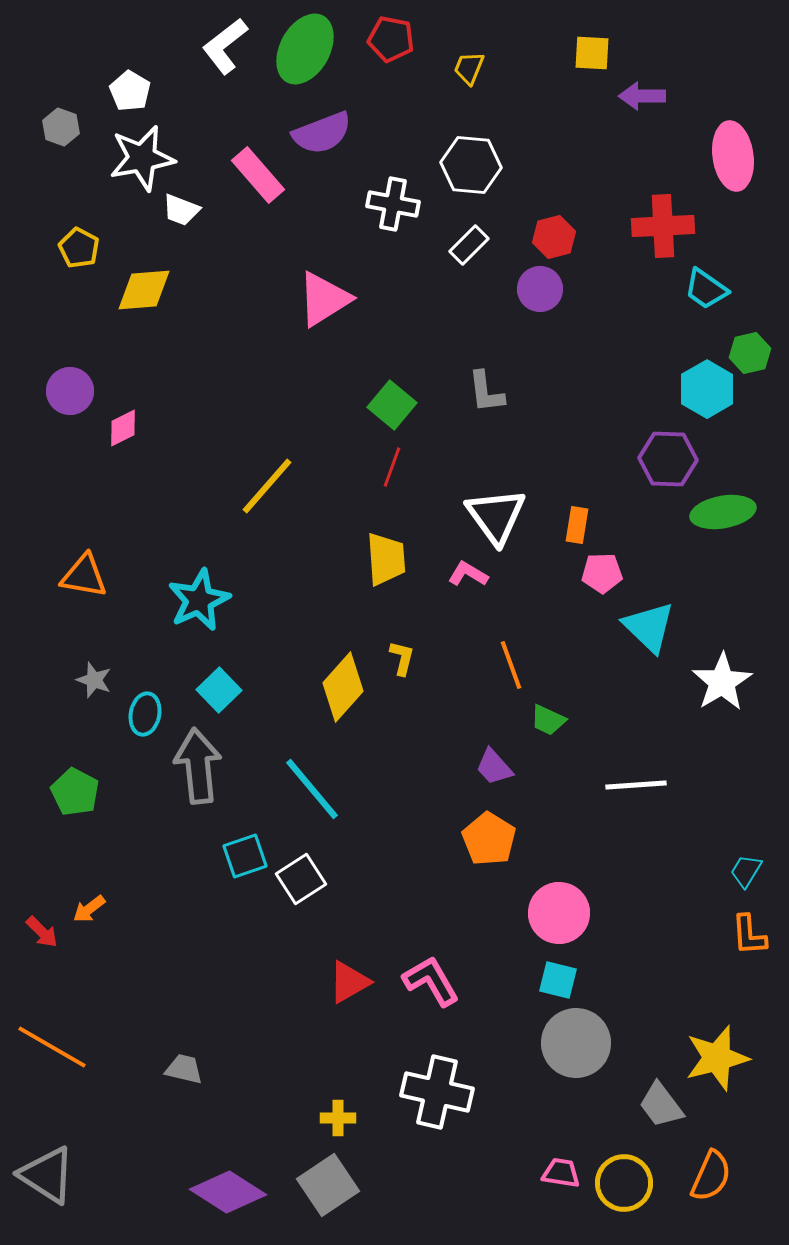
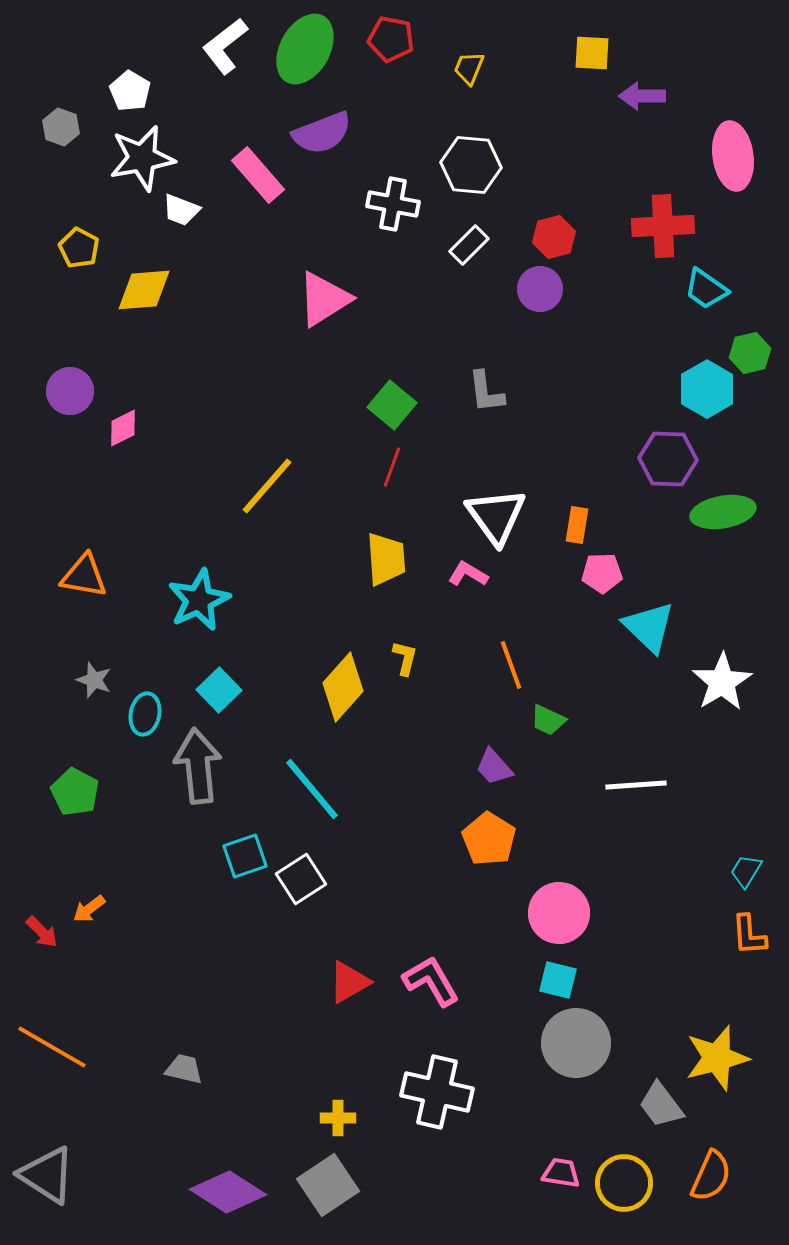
yellow L-shape at (402, 658): moved 3 px right
